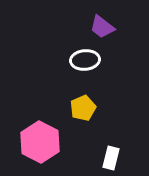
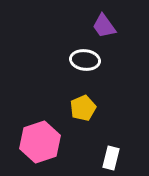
purple trapezoid: moved 2 px right, 1 px up; rotated 16 degrees clockwise
white ellipse: rotated 12 degrees clockwise
pink hexagon: rotated 15 degrees clockwise
